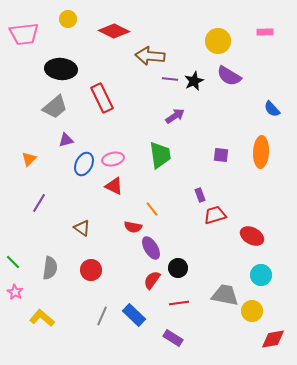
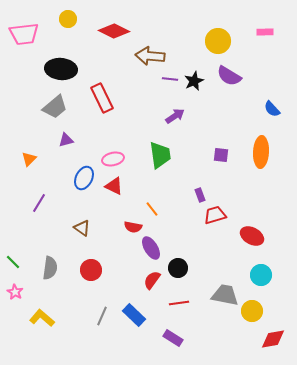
blue ellipse at (84, 164): moved 14 px down
